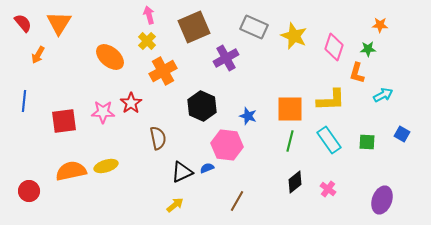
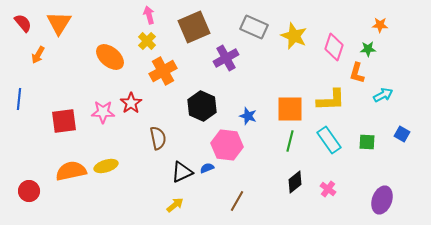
blue line: moved 5 px left, 2 px up
